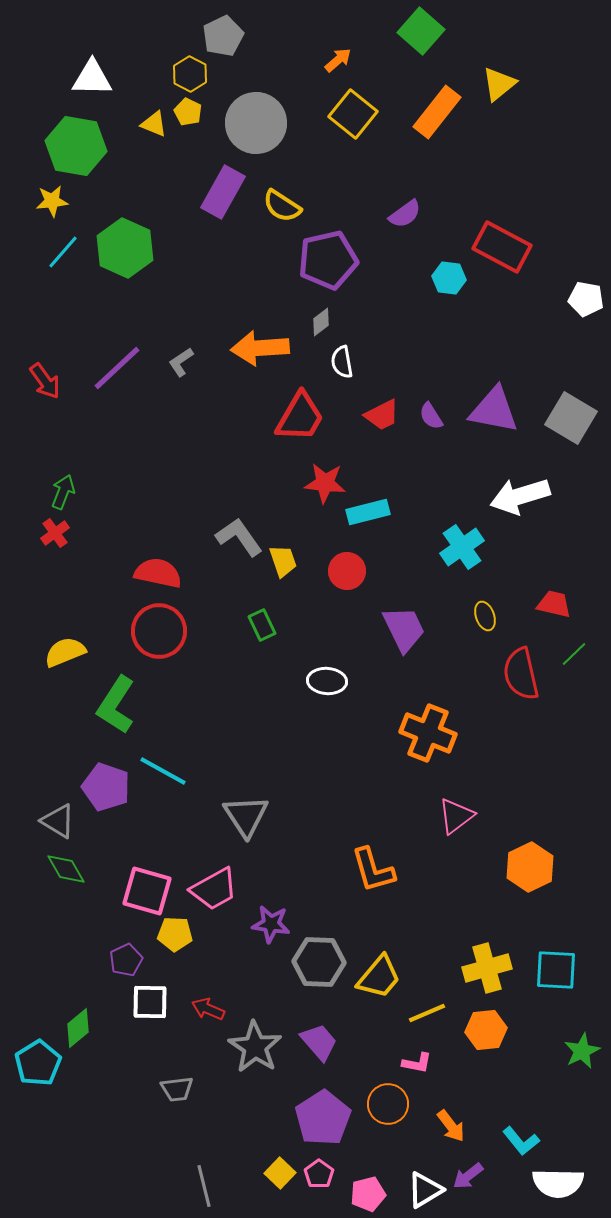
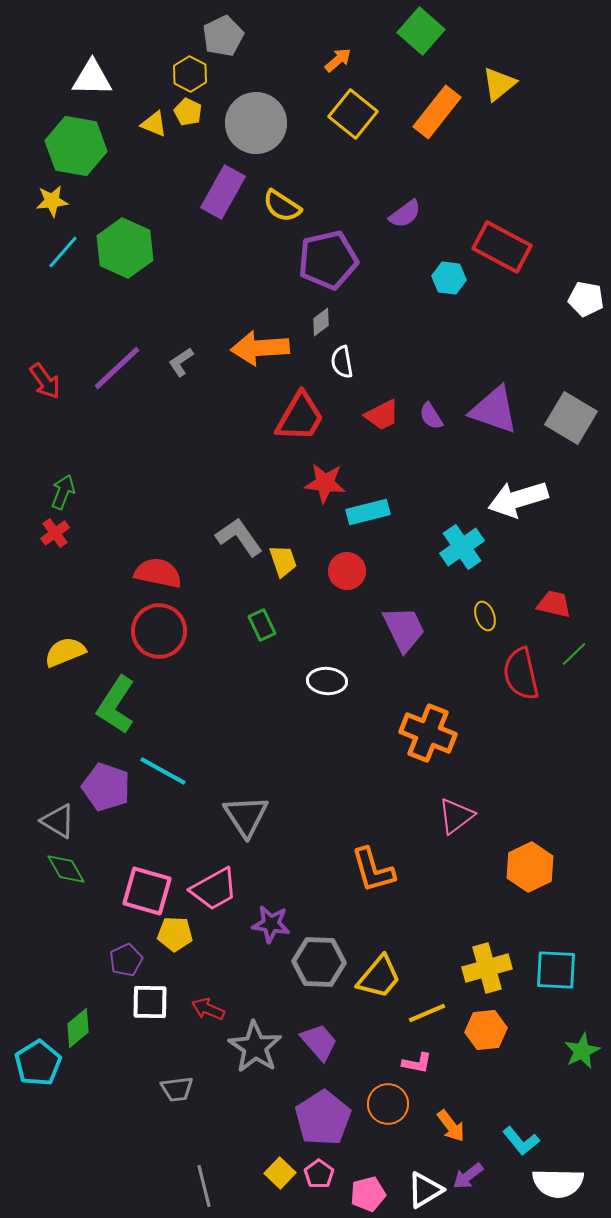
purple triangle at (494, 410): rotated 8 degrees clockwise
white arrow at (520, 496): moved 2 px left, 3 px down
